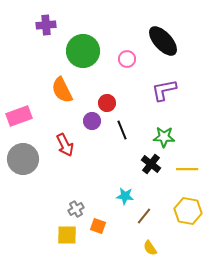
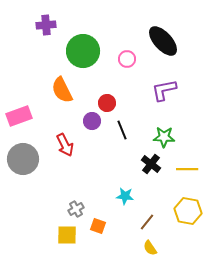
brown line: moved 3 px right, 6 px down
